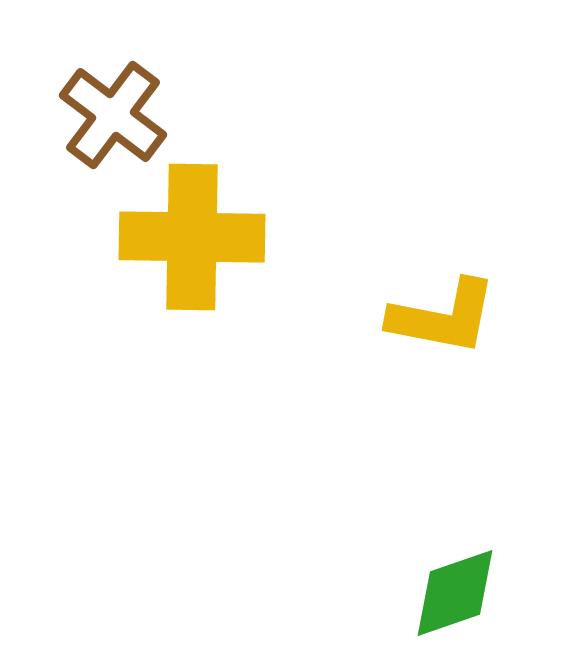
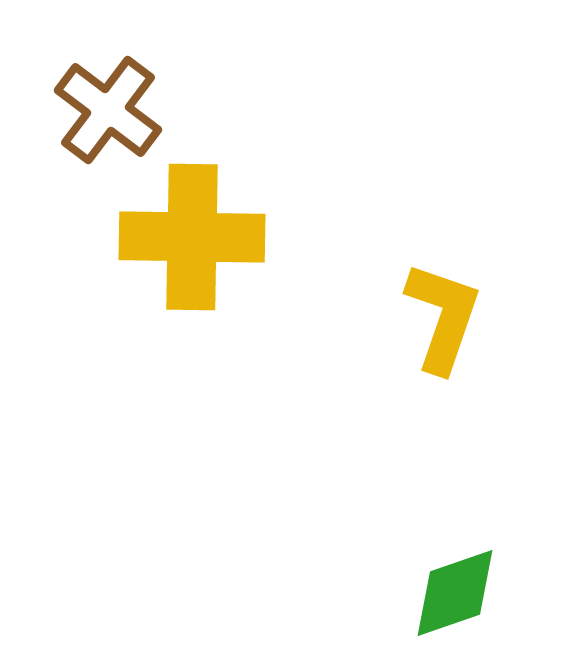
brown cross: moved 5 px left, 5 px up
yellow L-shape: rotated 82 degrees counterclockwise
